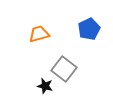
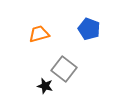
blue pentagon: rotated 25 degrees counterclockwise
